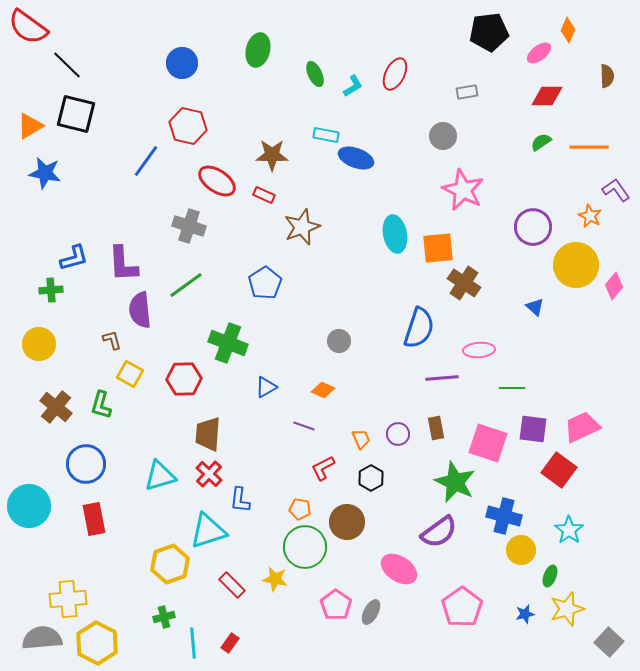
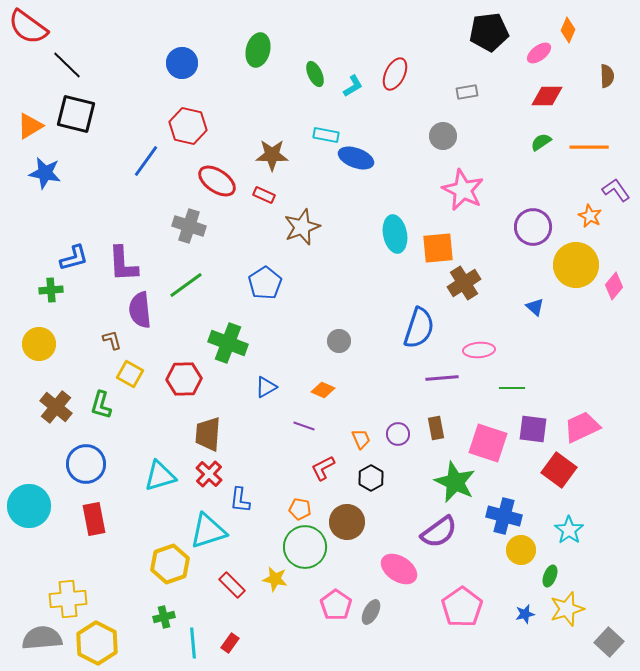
brown cross at (464, 283): rotated 24 degrees clockwise
